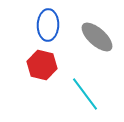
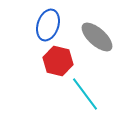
blue ellipse: rotated 16 degrees clockwise
red hexagon: moved 16 px right, 4 px up
